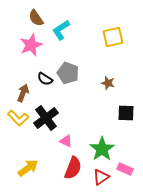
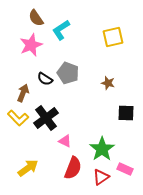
pink triangle: moved 1 px left
